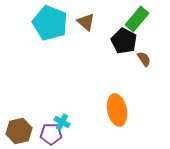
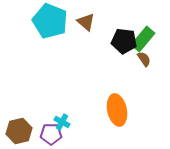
green rectangle: moved 6 px right, 20 px down
cyan pentagon: moved 2 px up
black pentagon: rotated 20 degrees counterclockwise
